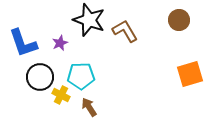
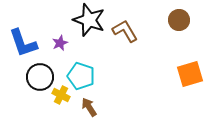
cyan pentagon: rotated 20 degrees clockwise
